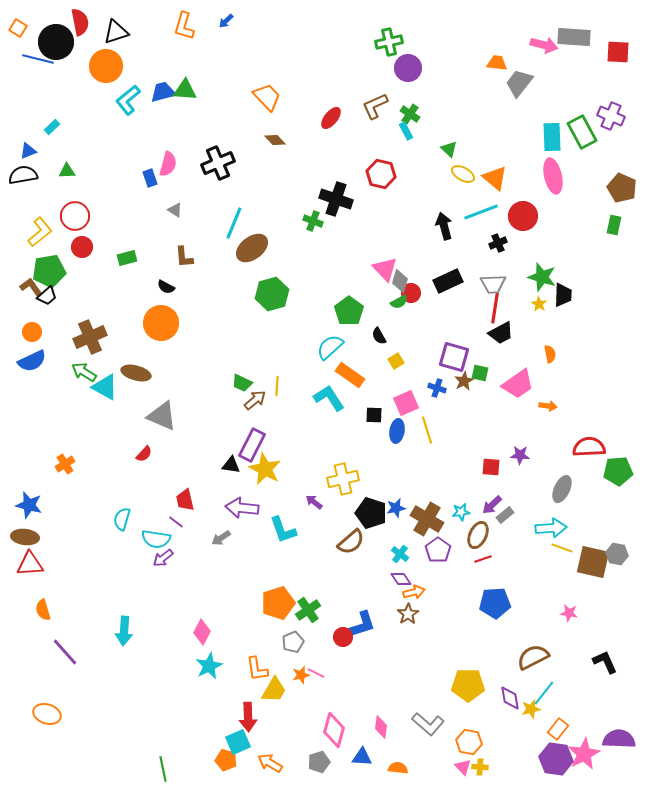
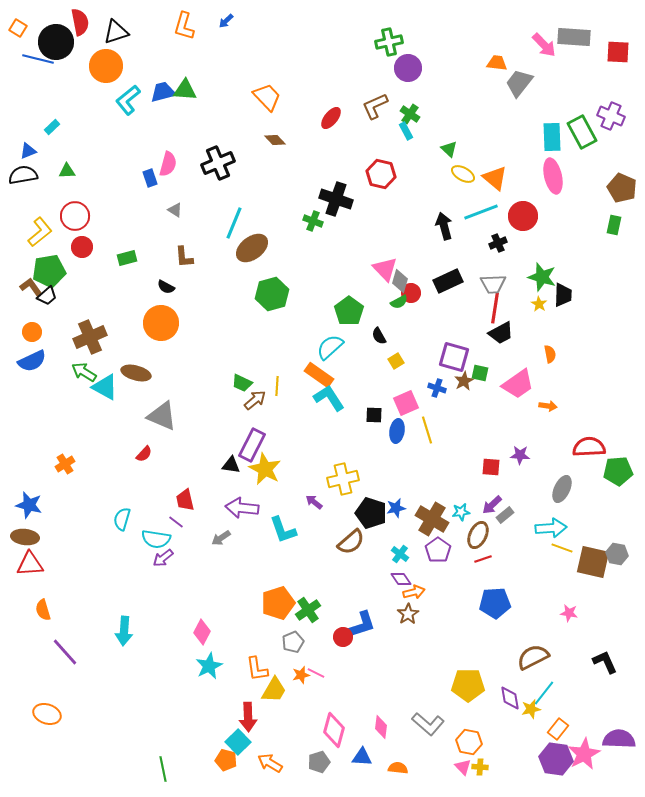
pink arrow at (544, 45): rotated 32 degrees clockwise
orange rectangle at (350, 375): moved 31 px left
brown cross at (427, 519): moved 5 px right
cyan square at (238, 742): rotated 20 degrees counterclockwise
